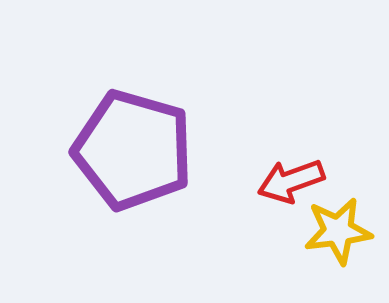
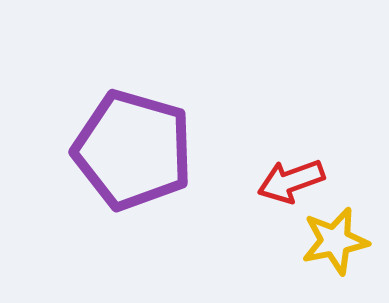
yellow star: moved 3 px left, 10 px down; rotated 4 degrees counterclockwise
